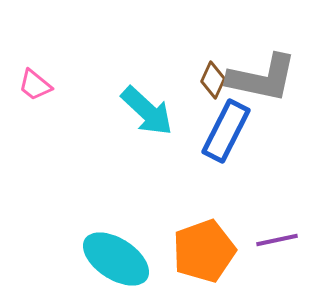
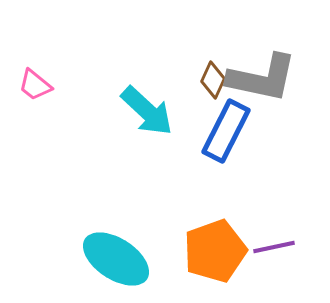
purple line: moved 3 px left, 7 px down
orange pentagon: moved 11 px right
